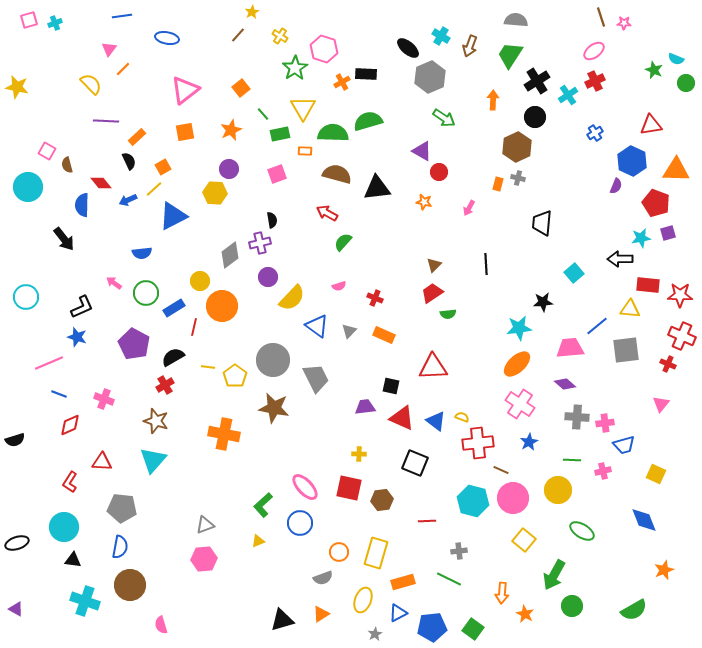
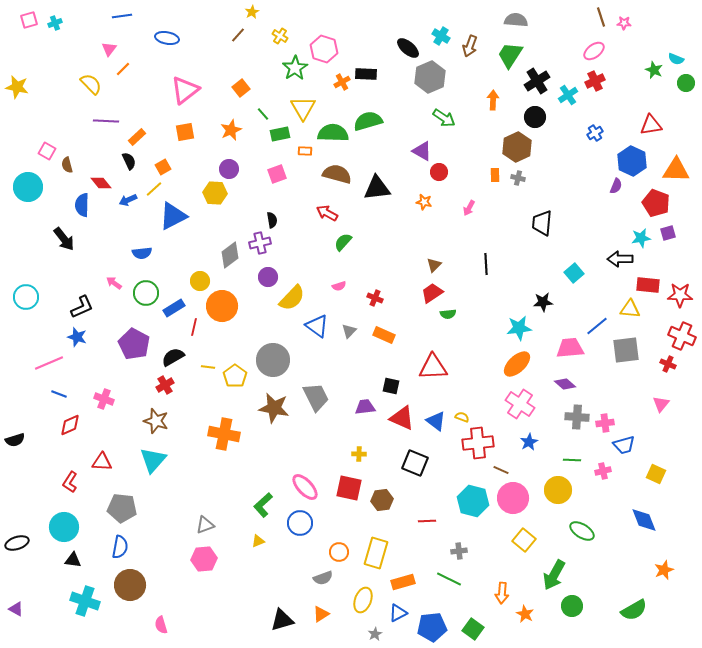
orange rectangle at (498, 184): moved 3 px left, 9 px up; rotated 16 degrees counterclockwise
gray trapezoid at (316, 378): moved 19 px down
